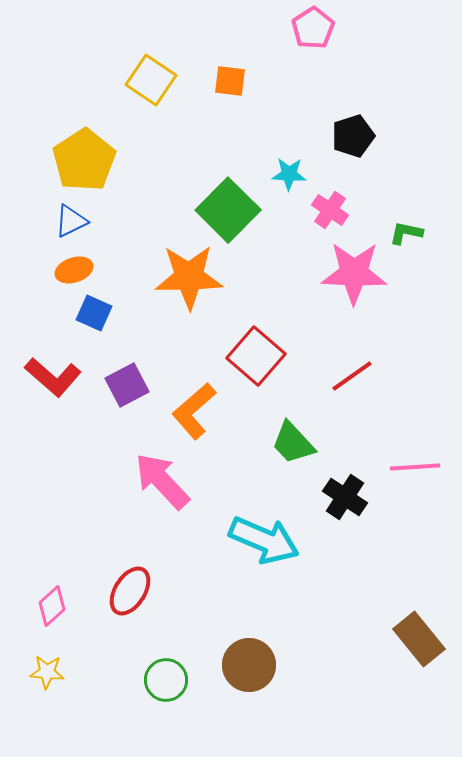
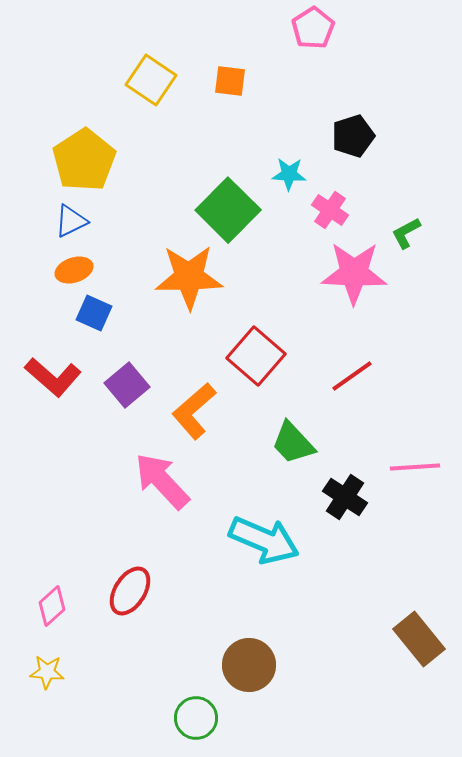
green L-shape: rotated 40 degrees counterclockwise
purple square: rotated 12 degrees counterclockwise
green circle: moved 30 px right, 38 px down
